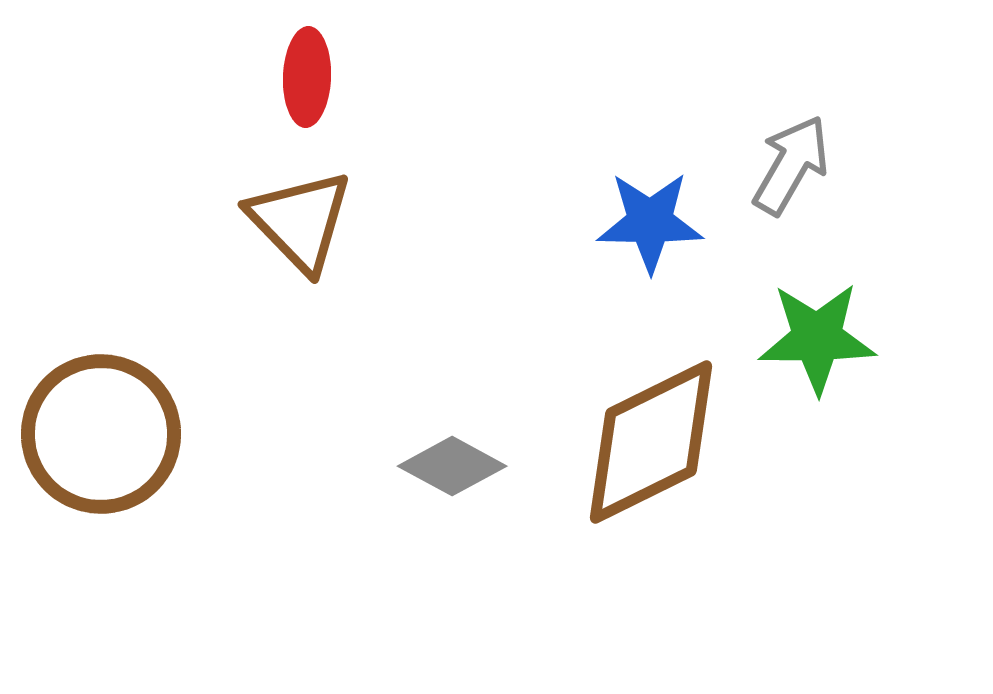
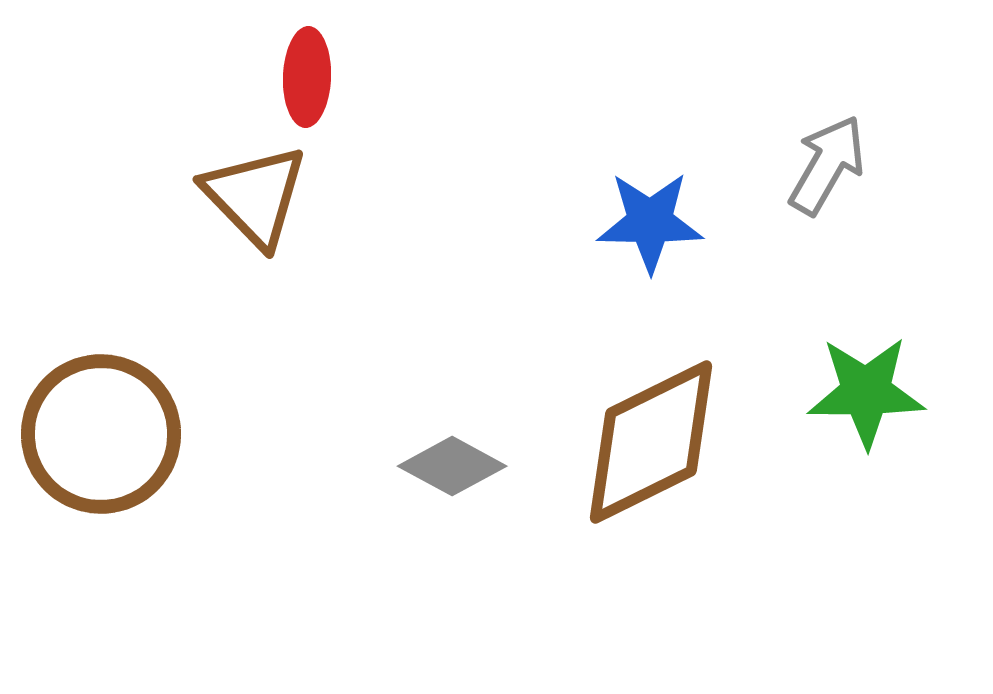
gray arrow: moved 36 px right
brown triangle: moved 45 px left, 25 px up
green star: moved 49 px right, 54 px down
